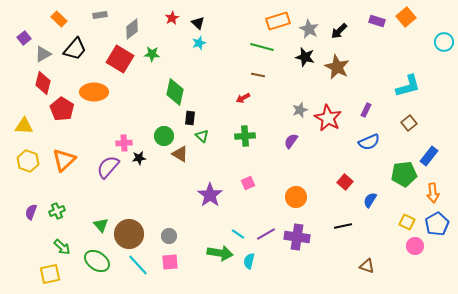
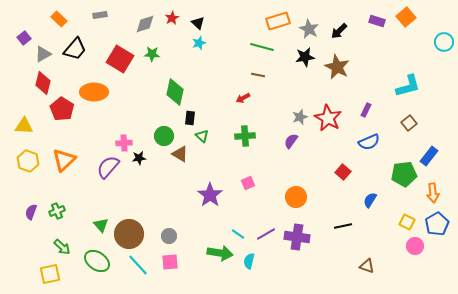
gray diamond at (132, 29): moved 13 px right, 5 px up; rotated 20 degrees clockwise
black star at (305, 57): rotated 24 degrees counterclockwise
gray star at (300, 110): moved 7 px down
red square at (345, 182): moved 2 px left, 10 px up
